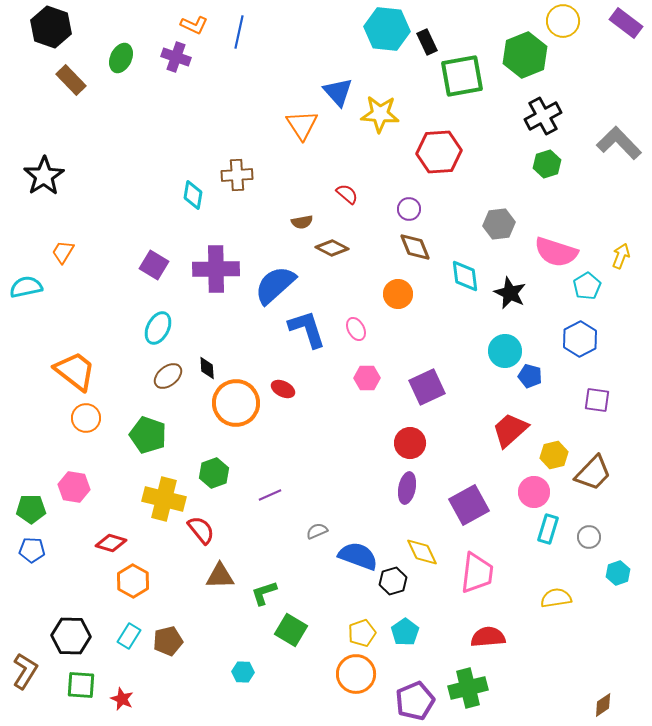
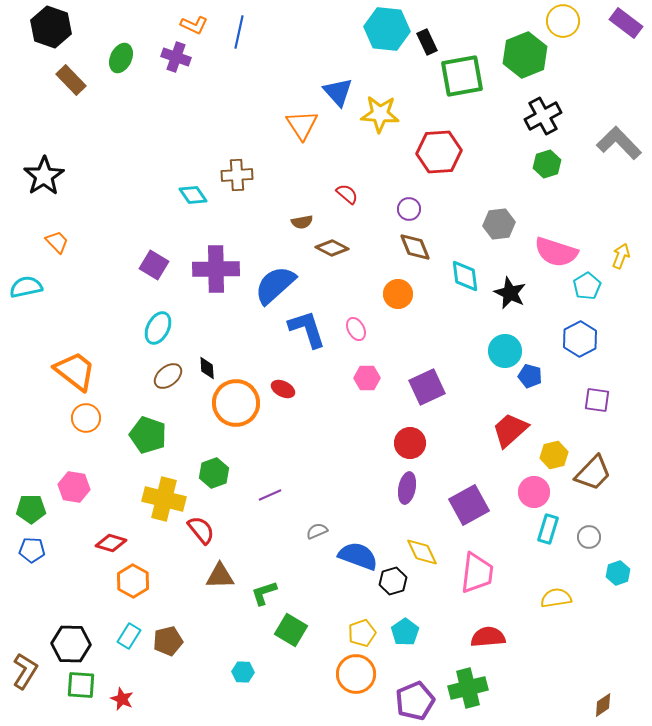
cyan diamond at (193, 195): rotated 44 degrees counterclockwise
orange trapezoid at (63, 252): moved 6 px left, 10 px up; rotated 105 degrees clockwise
black hexagon at (71, 636): moved 8 px down
